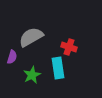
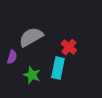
red cross: rotated 21 degrees clockwise
cyan rectangle: rotated 20 degrees clockwise
green star: rotated 24 degrees counterclockwise
